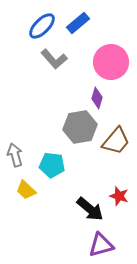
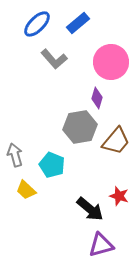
blue ellipse: moved 5 px left, 2 px up
cyan pentagon: rotated 15 degrees clockwise
